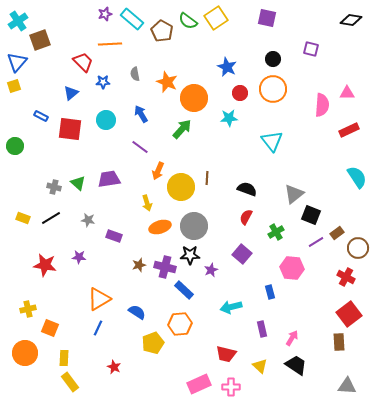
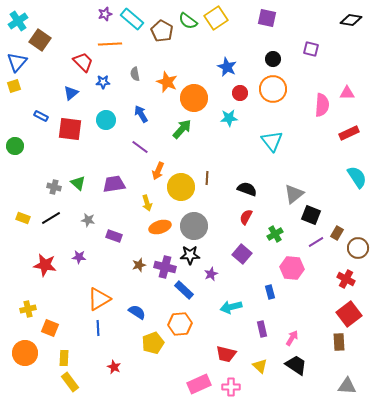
brown square at (40, 40): rotated 35 degrees counterclockwise
red rectangle at (349, 130): moved 3 px down
purple trapezoid at (109, 179): moved 5 px right, 5 px down
green cross at (276, 232): moved 1 px left, 2 px down
brown rectangle at (337, 233): rotated 24 degrees counterclockwise
purple star at (211, 270): moved 4 px down
red cross at (346, 277): moved 2 px down
blue line at (98, 328): rotated 28 degrees counterclockwise
